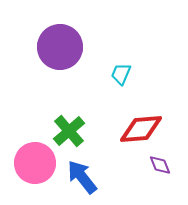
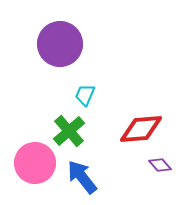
purple circle: moved 3 px up
cyan trapezoid: moved 36 px left, 21 px down
purple diamond: rotated 20 degrees counterclockwise
